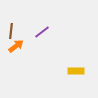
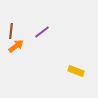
yellow rectangle: rotated 21 degrees clockwise
